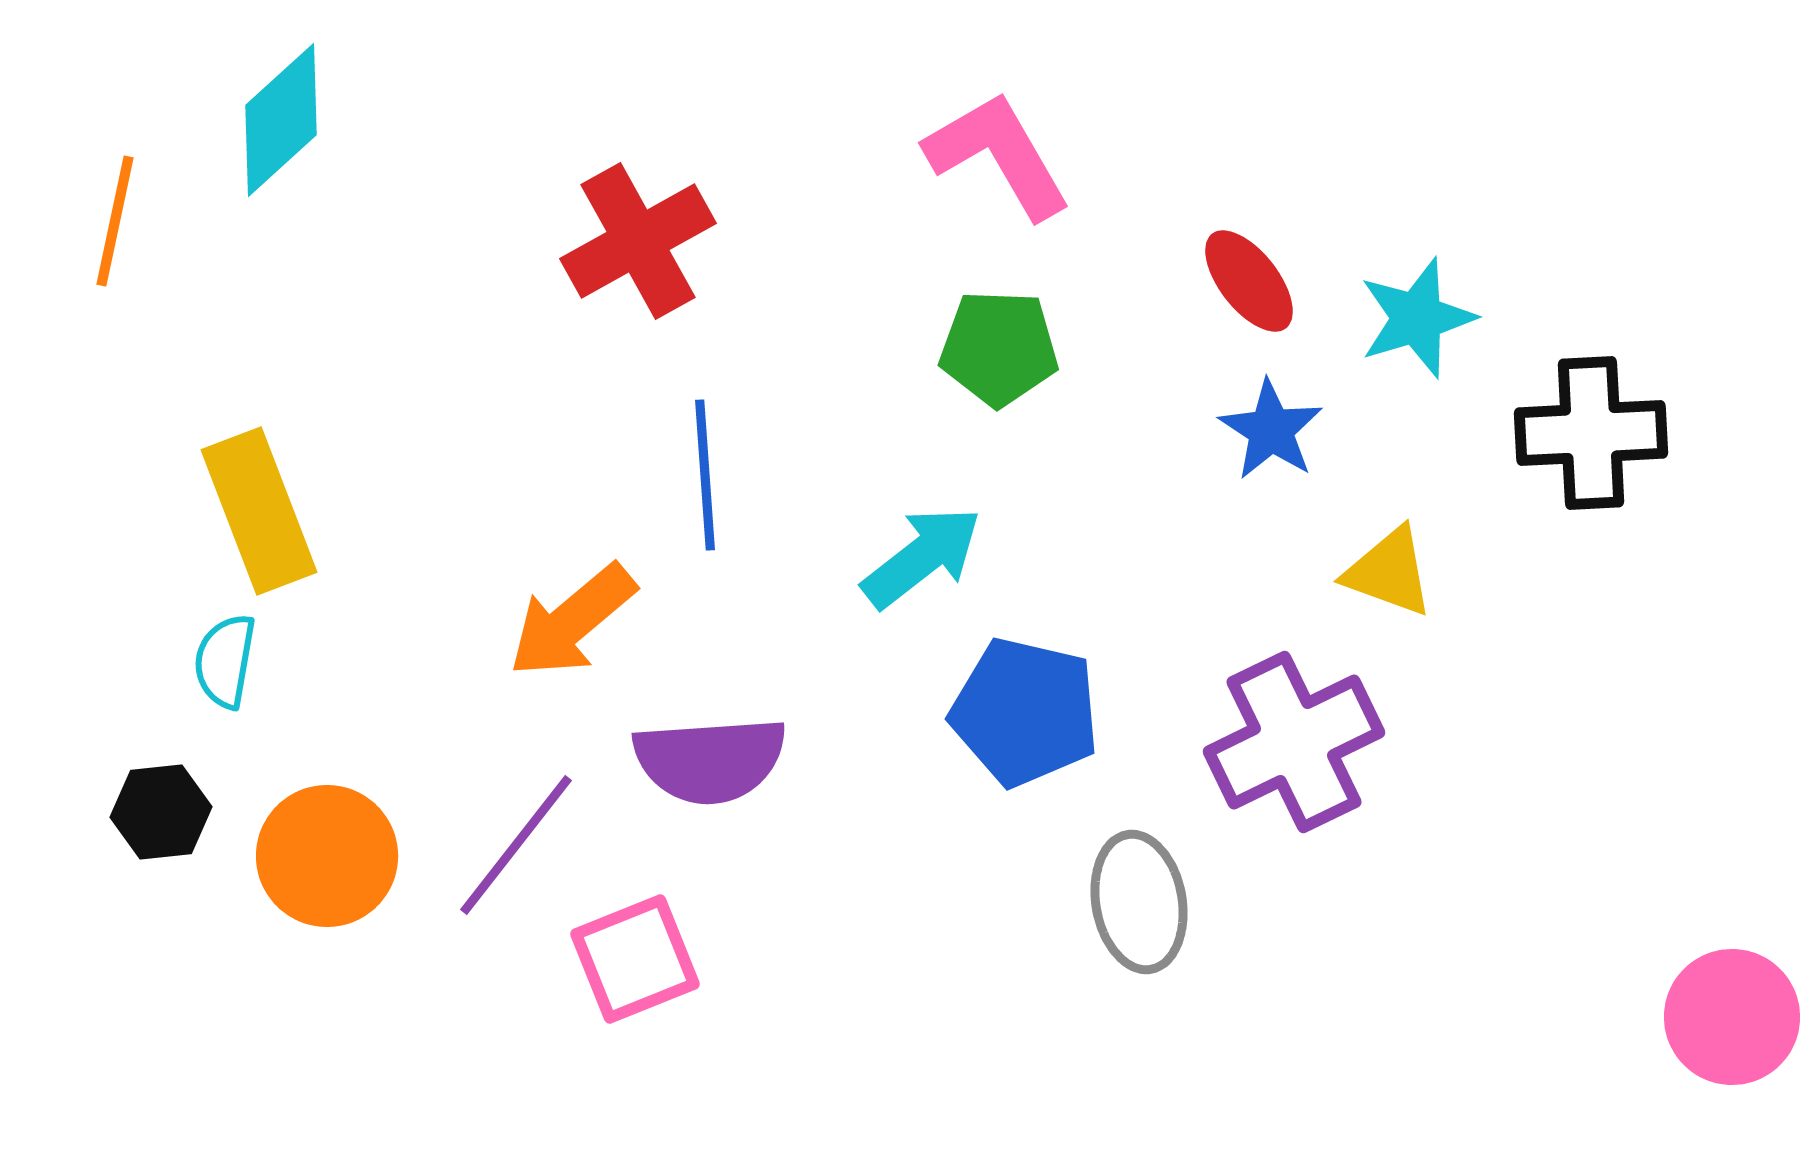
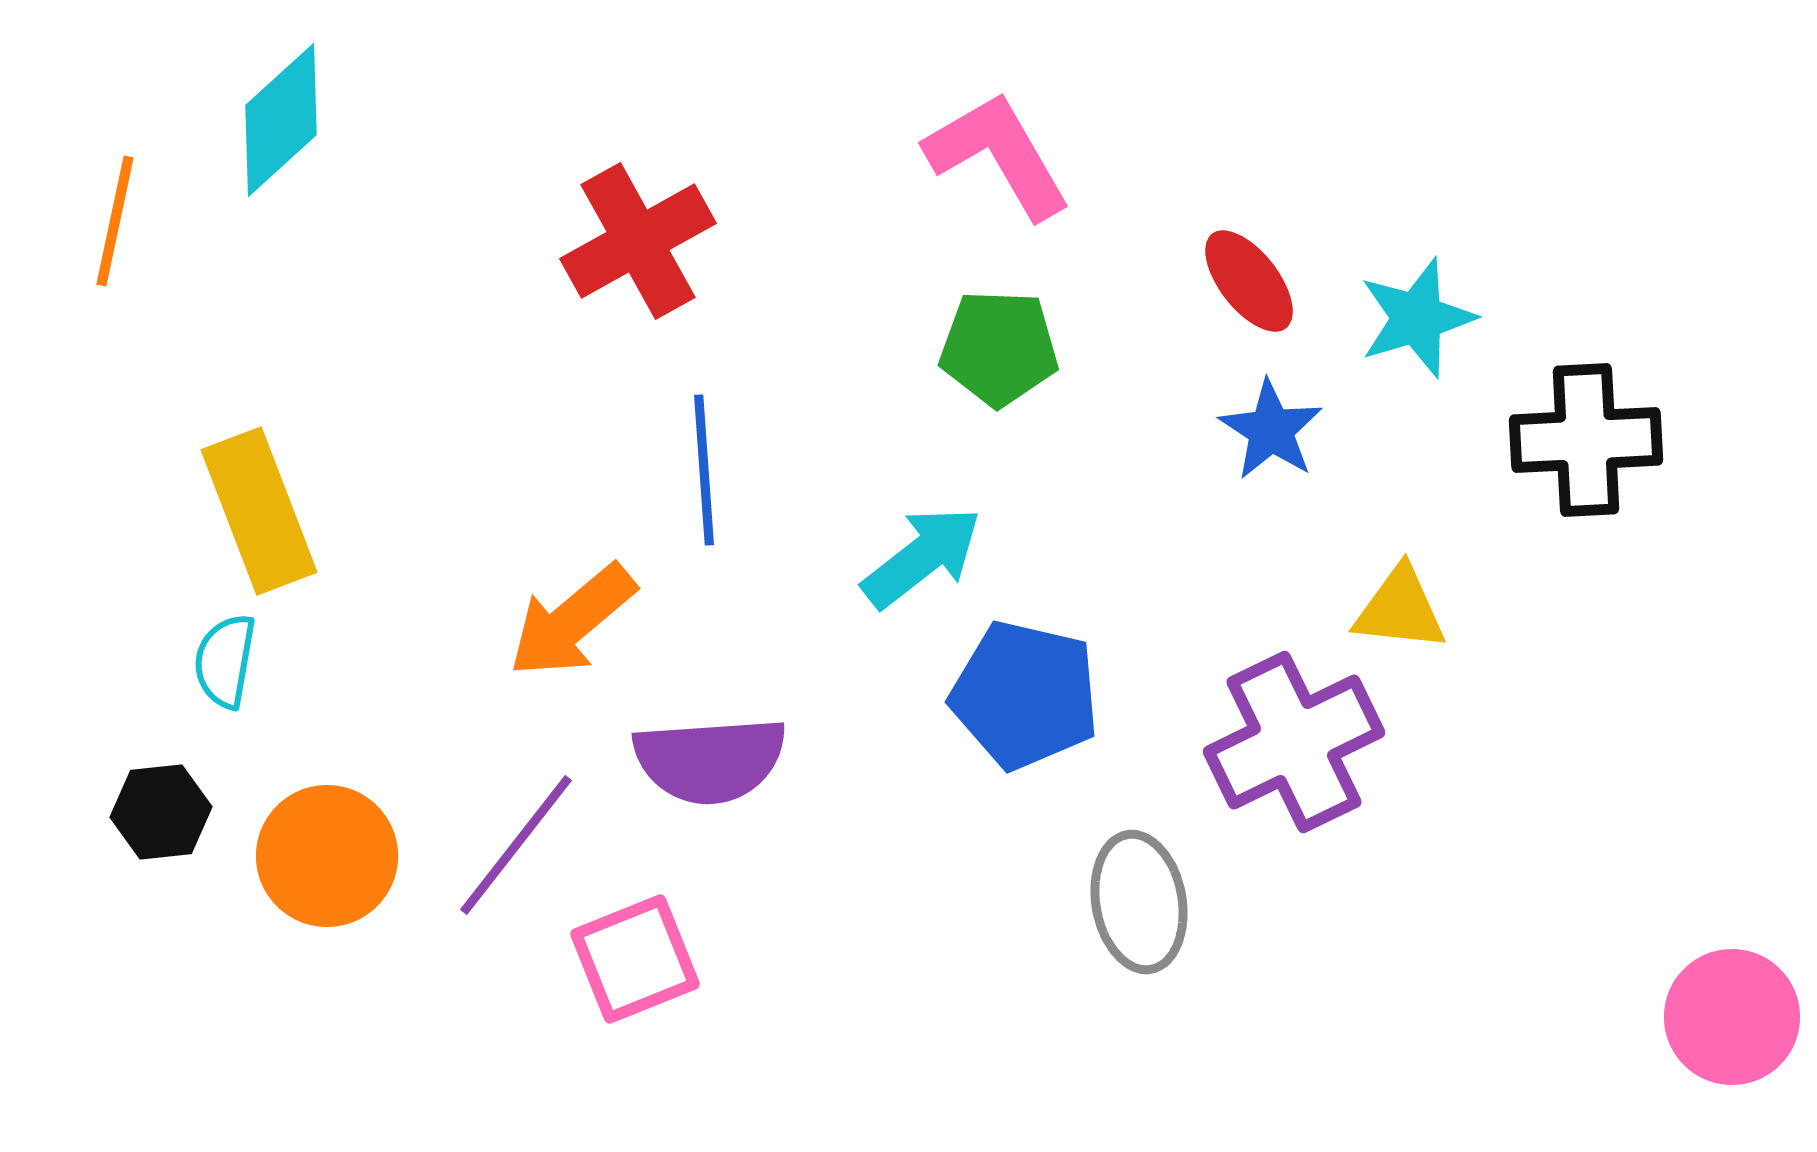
black cross: moved 5 px left, 7 px down
blue line: moved 1 px left, 5 px up
yellow triangle: moved 11 px right, 37 px down; rotated 14 degrees counterclockwise
blue pentagon: moved 17 px up
